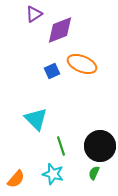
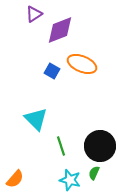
blue square: rotated 35 degrees counterclockwise
cyan star: moved 17 px right, 6 px down
orange semicircle: moved 1 px left
